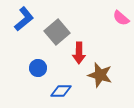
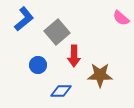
red arrow: moved 5 px left, 3 px down
blue circle: moved 3 px up
brown star: rotated 15 degrees counterclockwise
